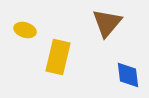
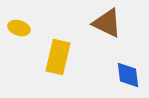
brown triangle: rotated 44 degrees counterclockwise
yellow ellipse: moved 6 px left, 2 px up
